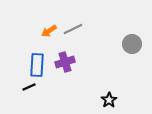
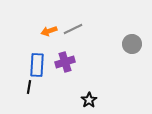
orange arrow: rotated 14 degrees clockwise
black line: rotated 56 degrees counterclockwise
black star: moved 20 px left
